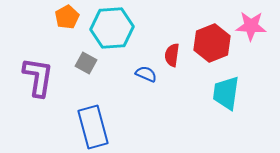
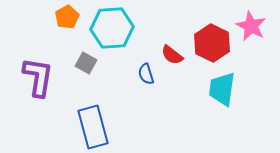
pink star: rotated 24 degrees clockwise
red hexagon: rotated 12 degrees counterclockwise
red semicircle: rotated 60 degrees counterclockwise
blue semicircle: rotated 130 degrees counterclockwise
cyan trapezoid: moved 4 px left, 4 px up
